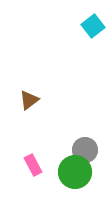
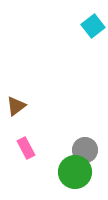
brown triangle: moved 13 px left, 6 px down
pink rectangle: moved 7 px left, 17 px up
